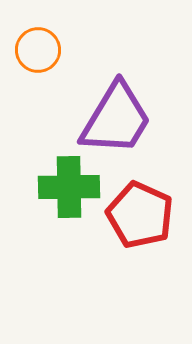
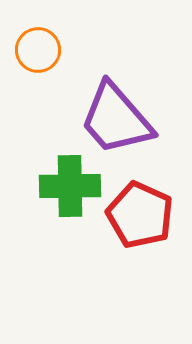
purple trapezoid: rotated 108 degrees clockwise
green cross: moved 1 px right, 1 px up
